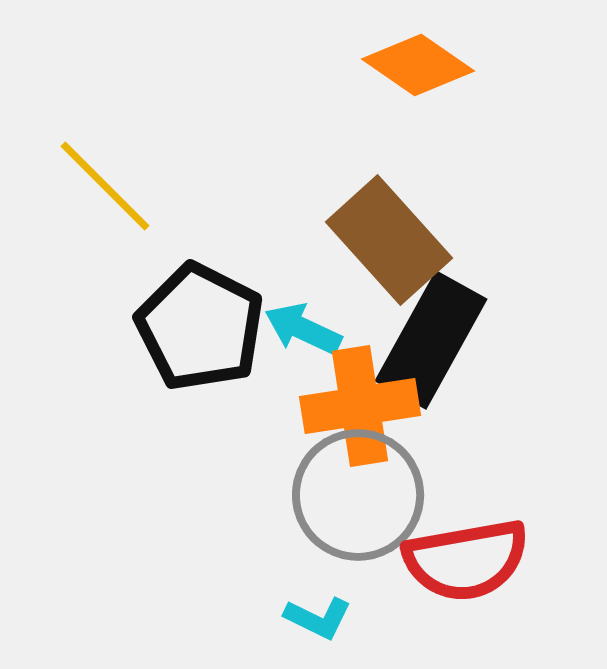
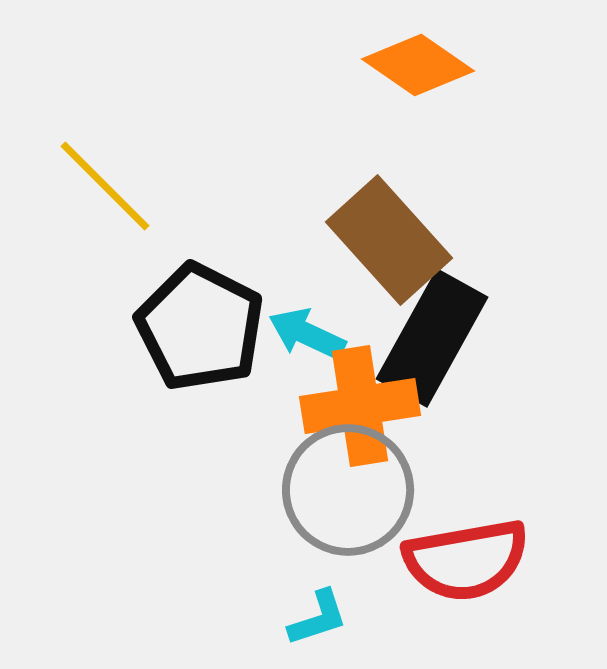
cyan arrow: moved 4 px right, 5 px down
black rectangle: moved 1 px right, 2 px up
gray circle: moved 10 px left, 5 px up
cyan L-shape: rotated 44 degrees counterclockwise
